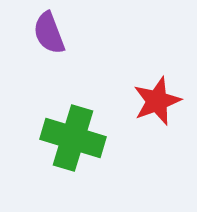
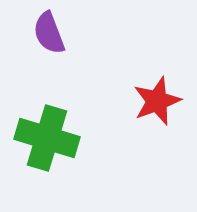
green cross: moved 26 px left
